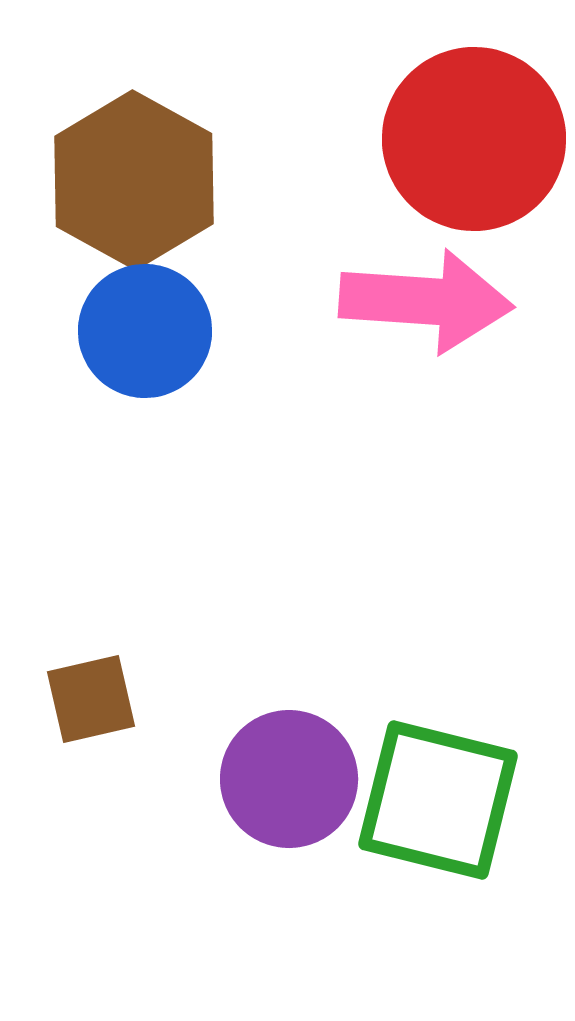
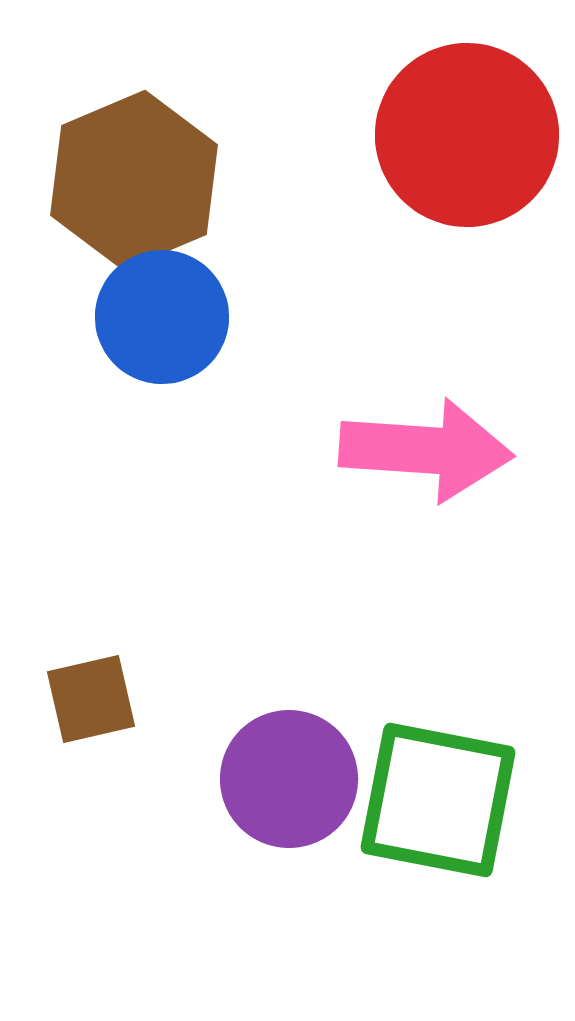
red circle: moved 7 px left, 4 px up
brown hexagon: rotated 8 degrees clockwise
pink arrow: moved 149 px down
blue circle: moved 17 px right, 14 px up
green square: rotated 3 degrees counterclockwise
